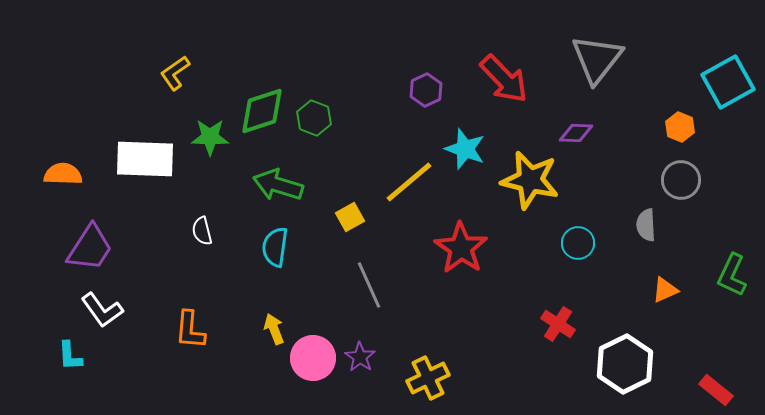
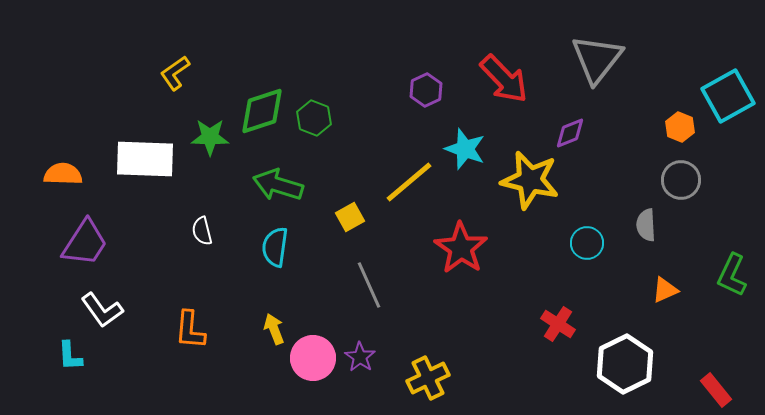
cyan square: moved 14 px down
purple diamond: moved 6 px left; rotated 24 degrees counterclockwise
cyan circle: moved 9 px right
purple trapezoid: moved 5 px left, 5 px up
red rectangle: rotated 12 degrees clockwise
